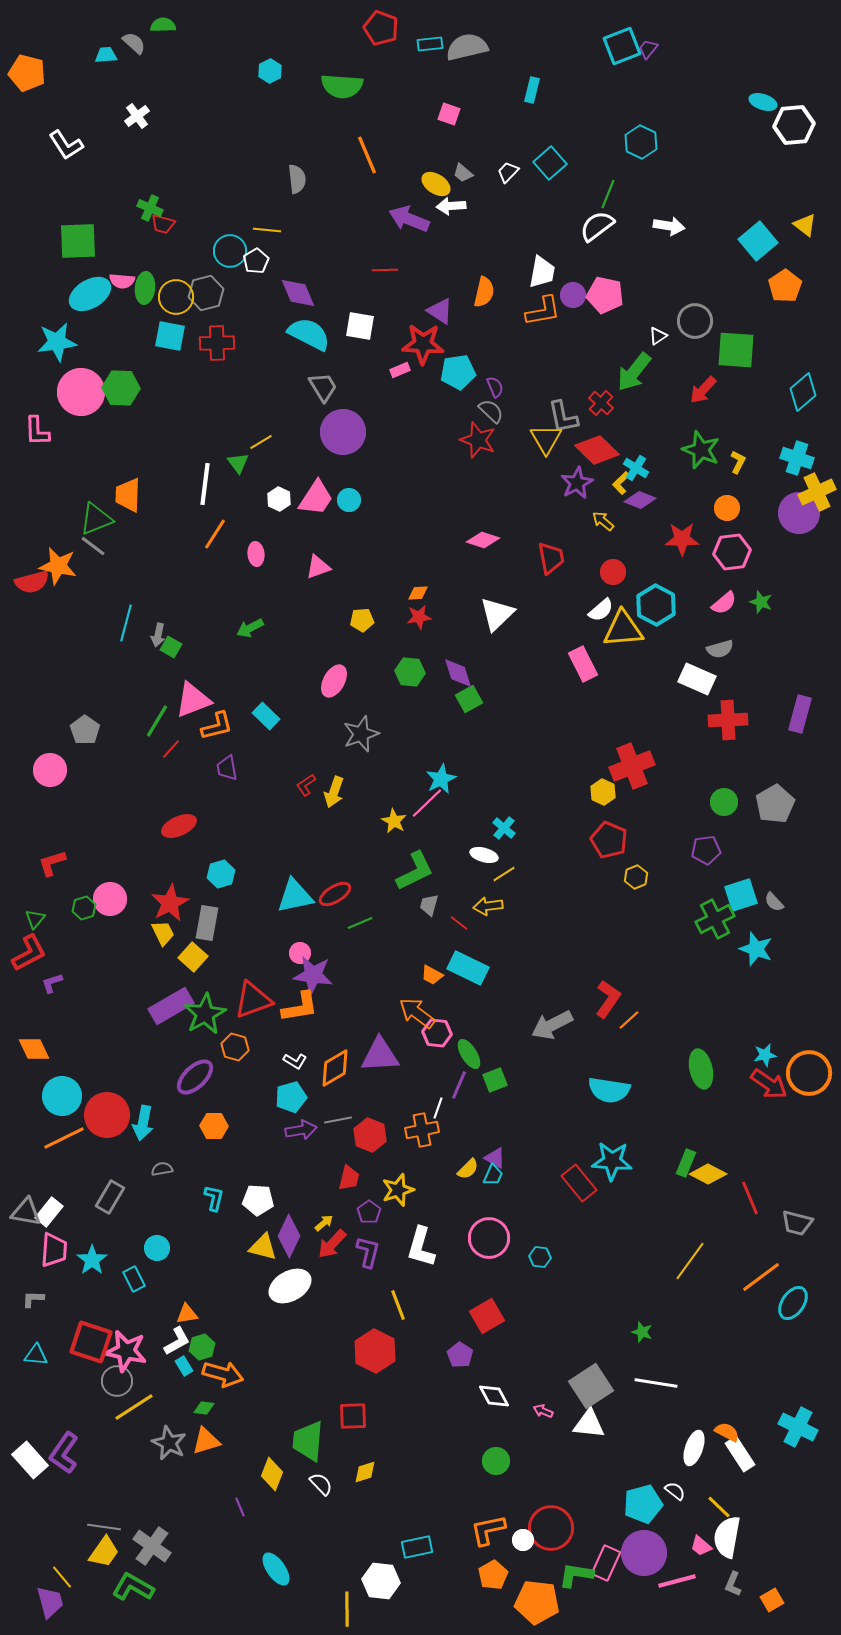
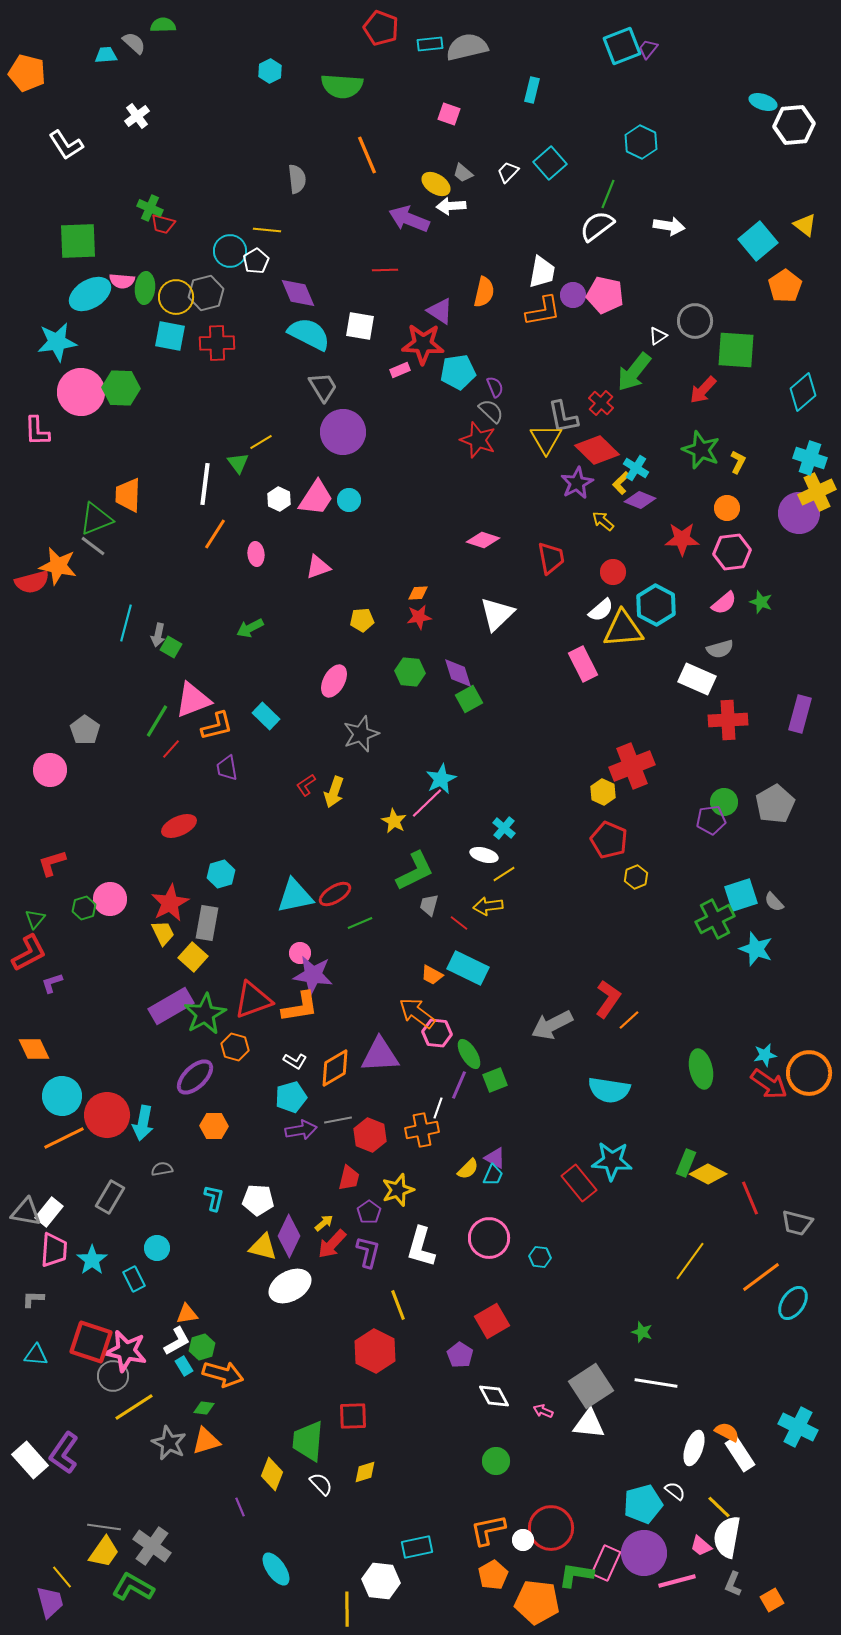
cyan cross at (797, 458): moved 13 px right
purple pentagon at (706, 850): moved 5 px right, 30 px up
red square at (487, 1316): moved 5 px right, 5 px down
gray circle at (117, 1381): moved 4 px left, 5 px up
